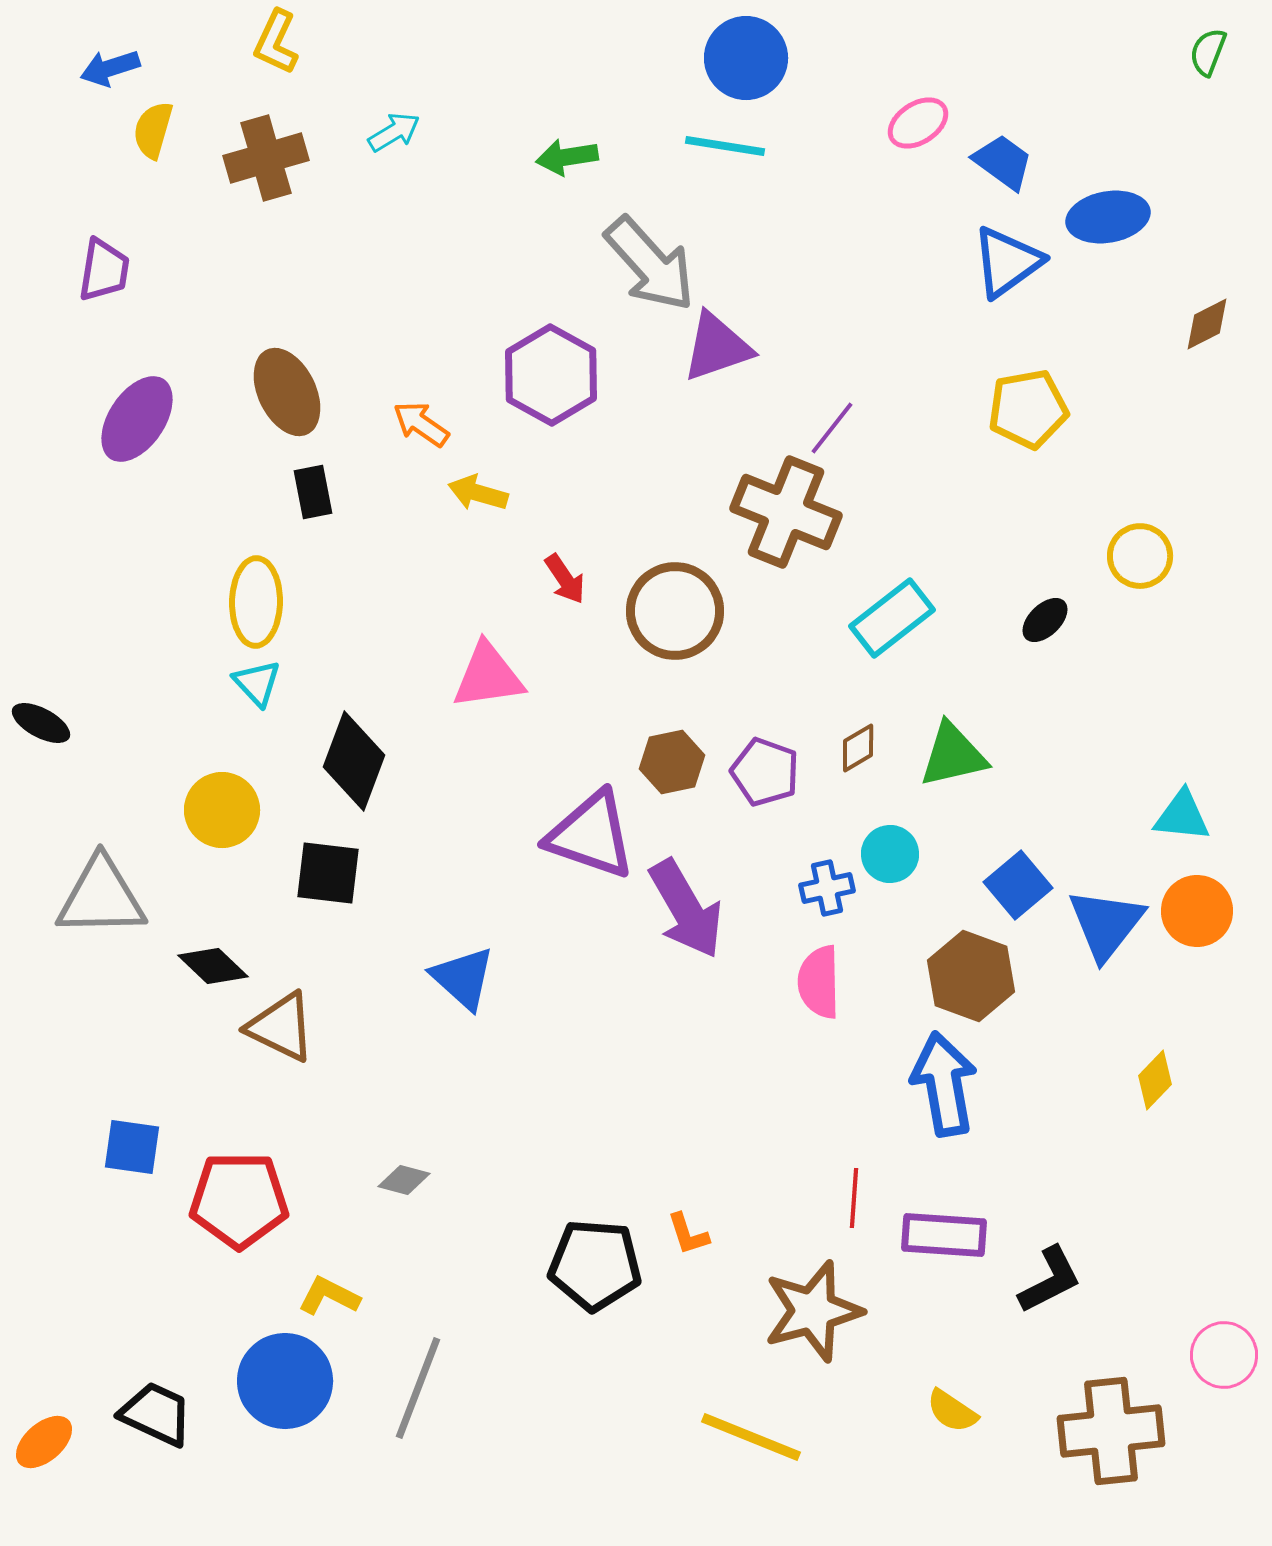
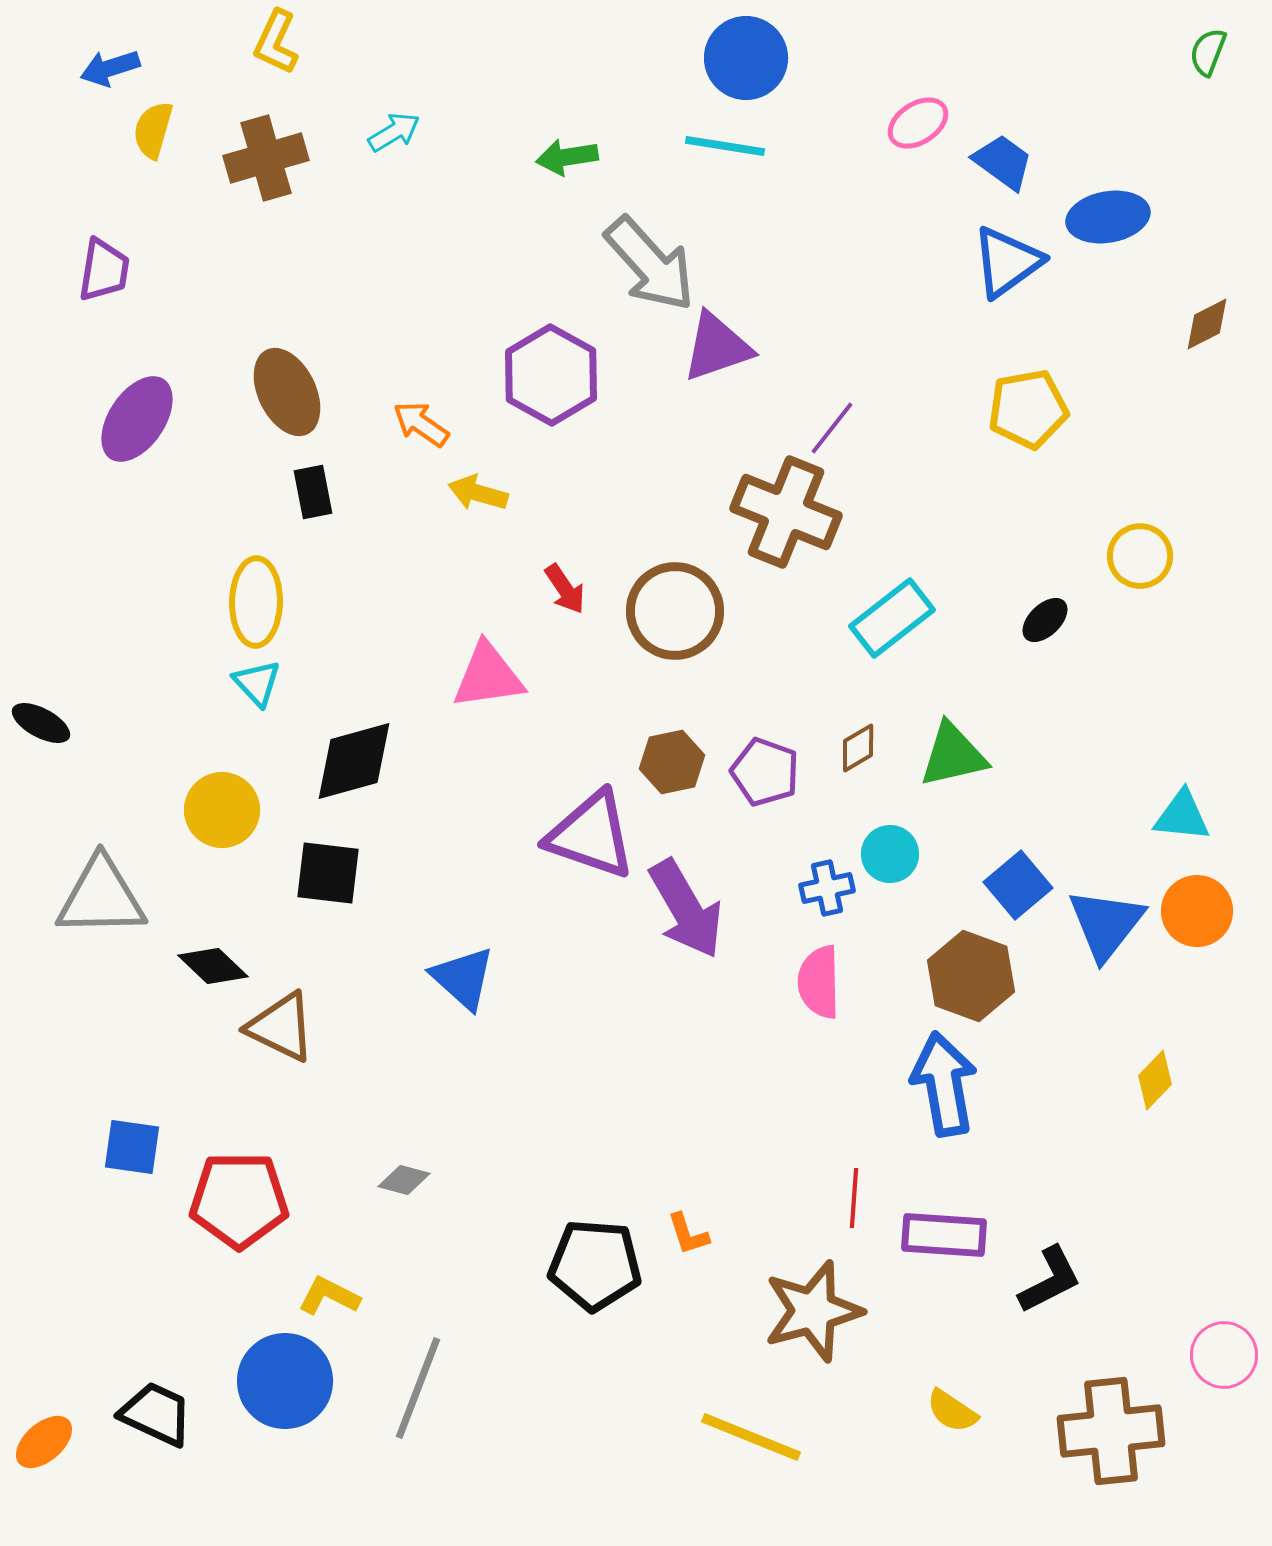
red arrow at (565, 579): moved 10 px down
black diamond at (354, 761): rotated 54 degrees clockwise
